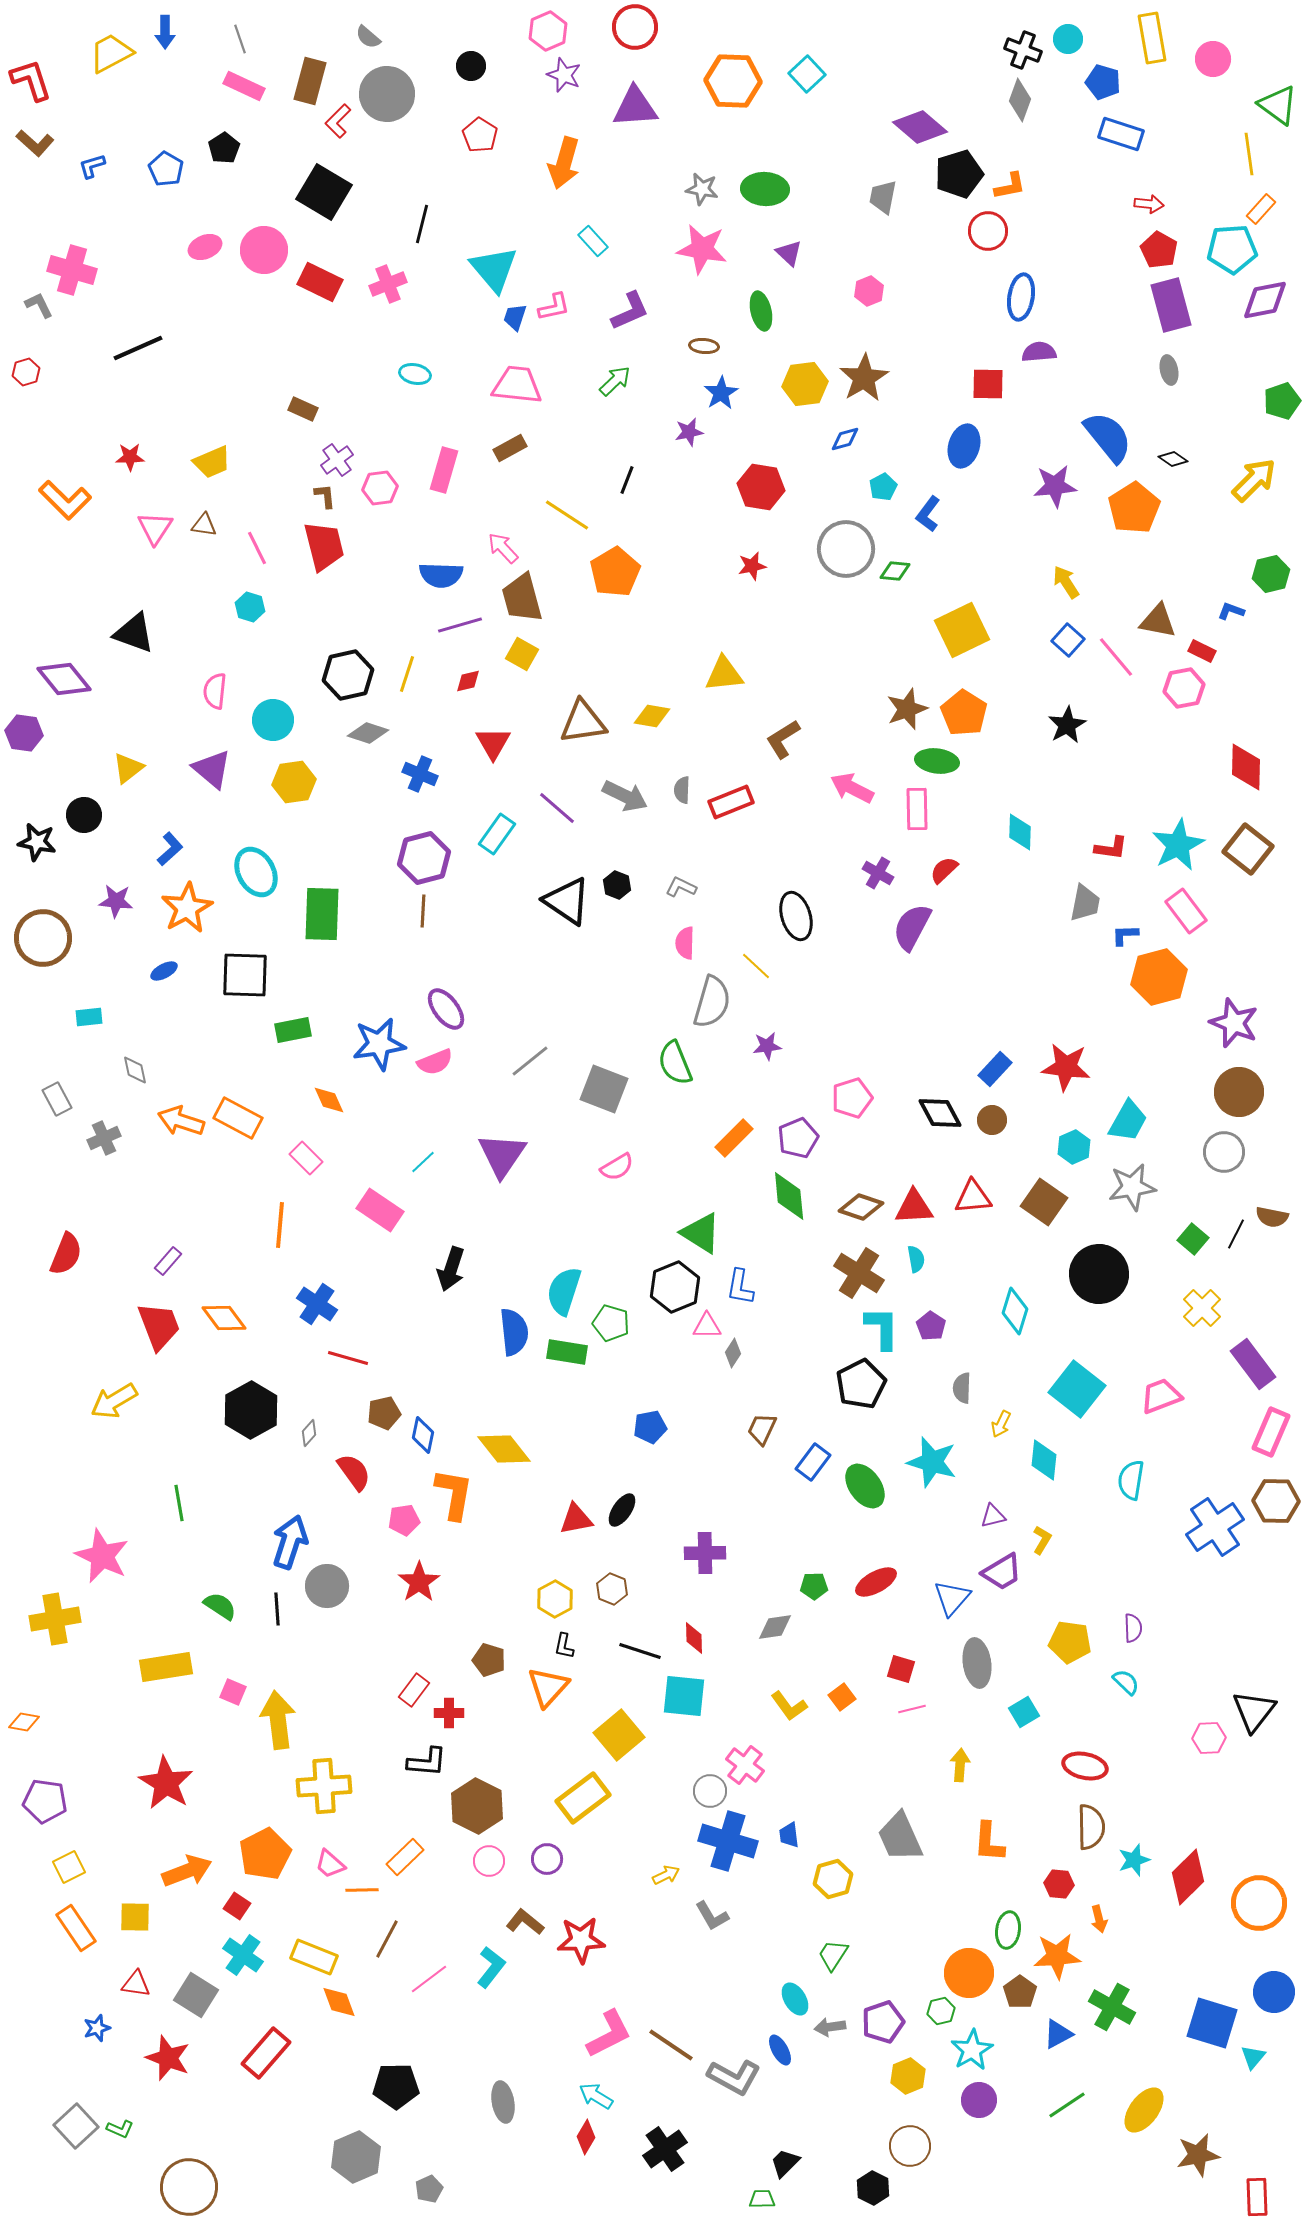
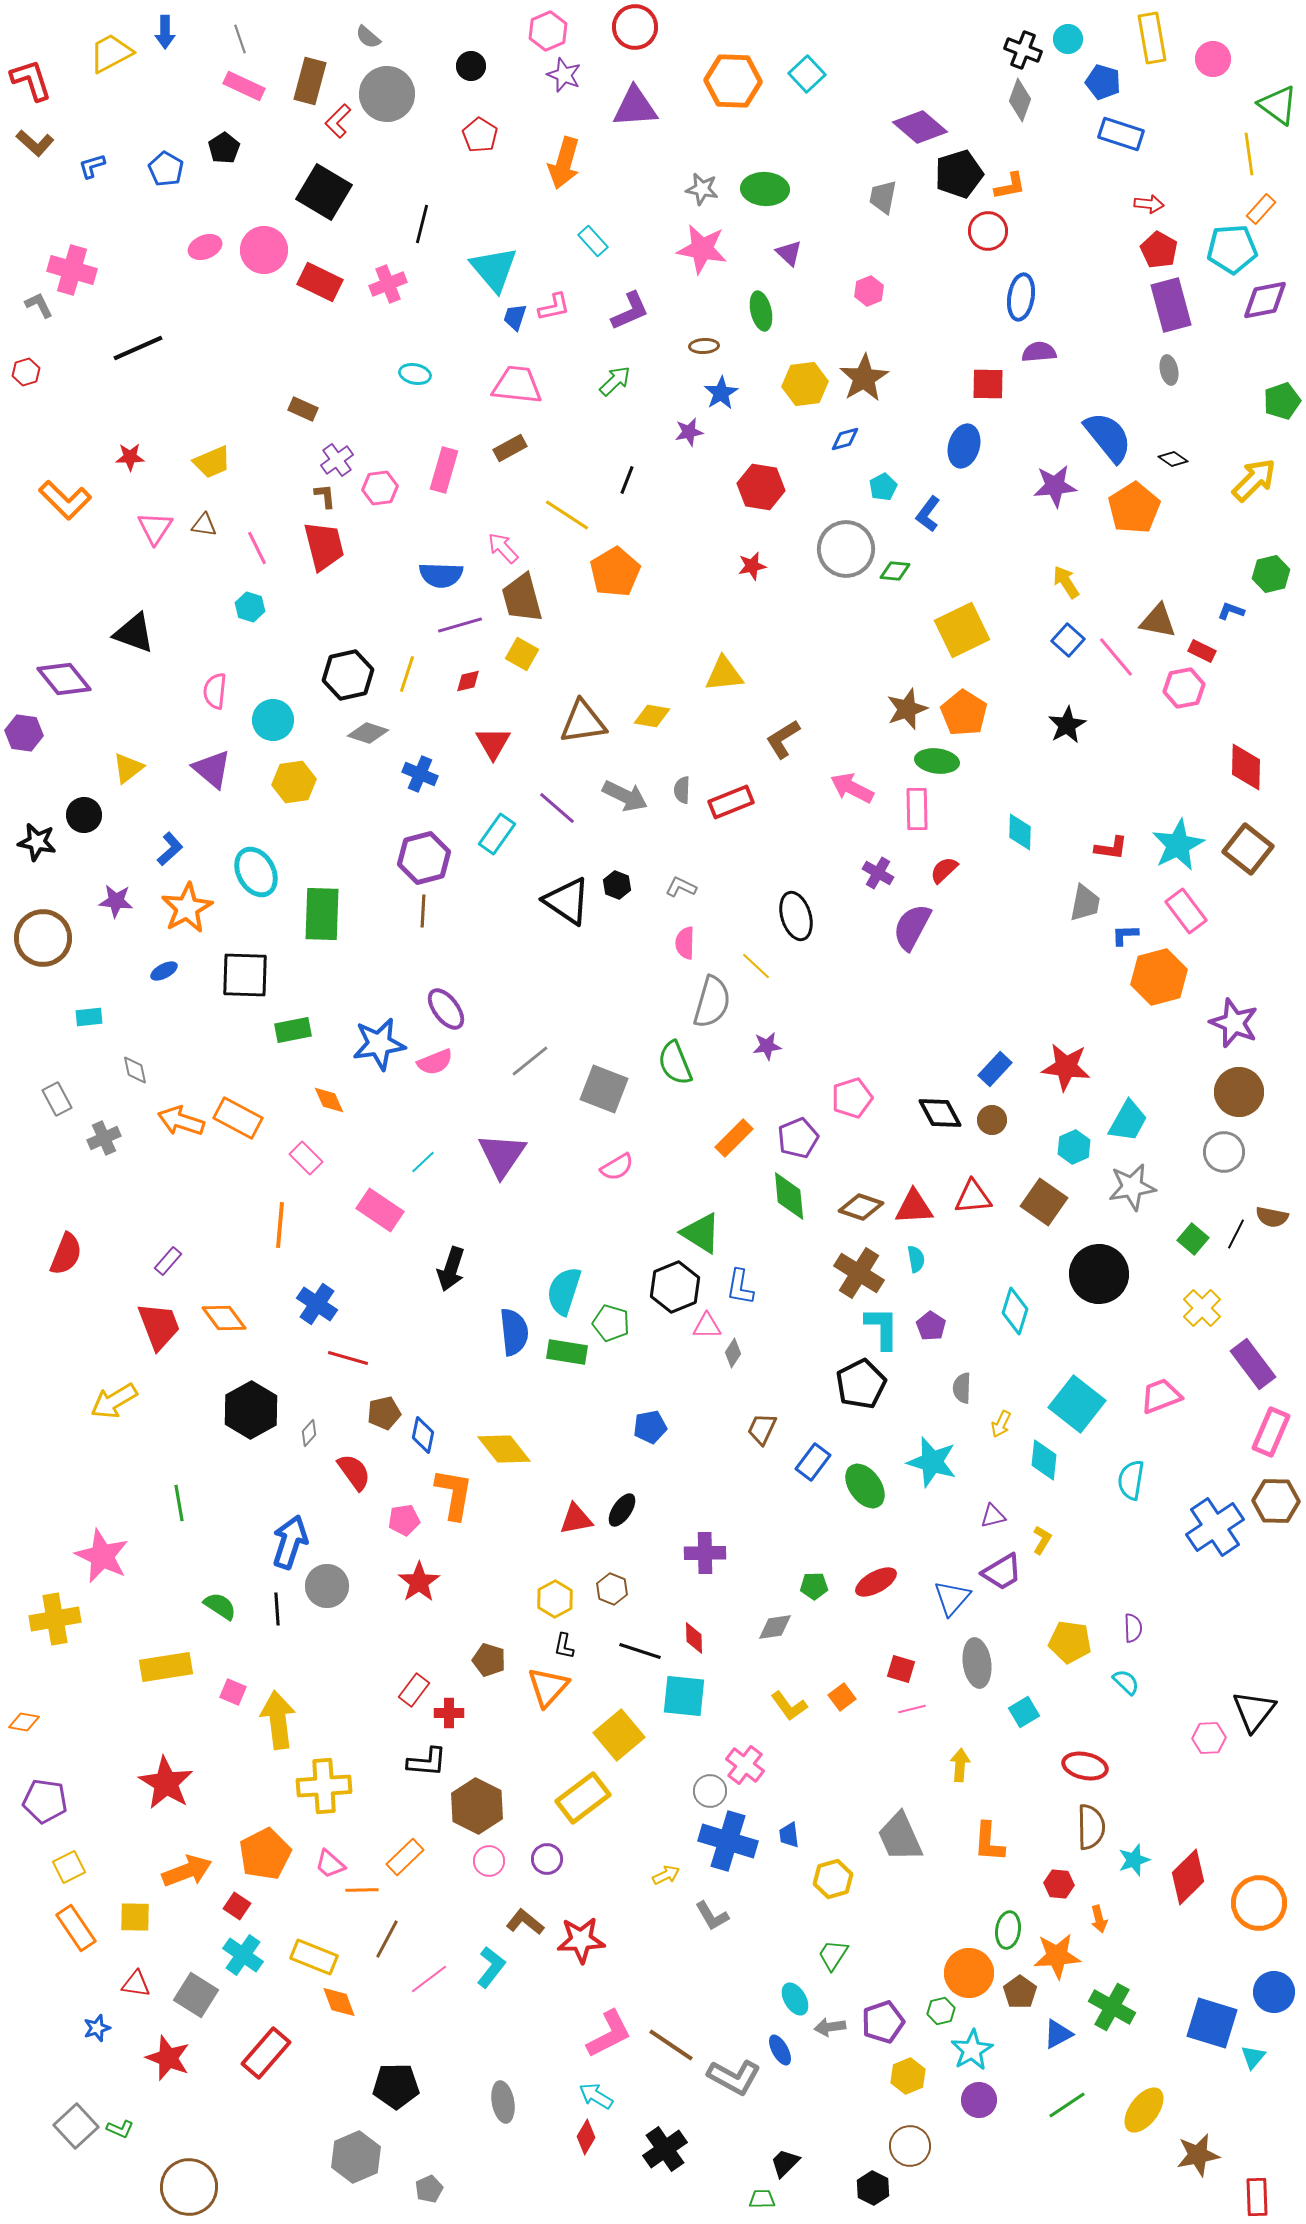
brown ellipse at (704, 346): rotated 8 degrees counterclockwise
cyan square at (1077, 1389): moved 15 px down
